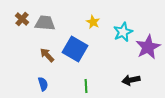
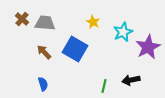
brown arrow: moved 3 px left, 3 px up
green line: moved 18 px right; rotated 16 degrees clockwise
